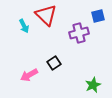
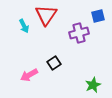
red triangle: rotated 20 degrees clockwise
